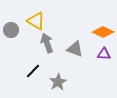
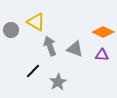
yellow triangle: moved 1 px down
gray arrow: moved 3 px right, 3 px down
purple triangle: moved 2 px left, 1 px down
